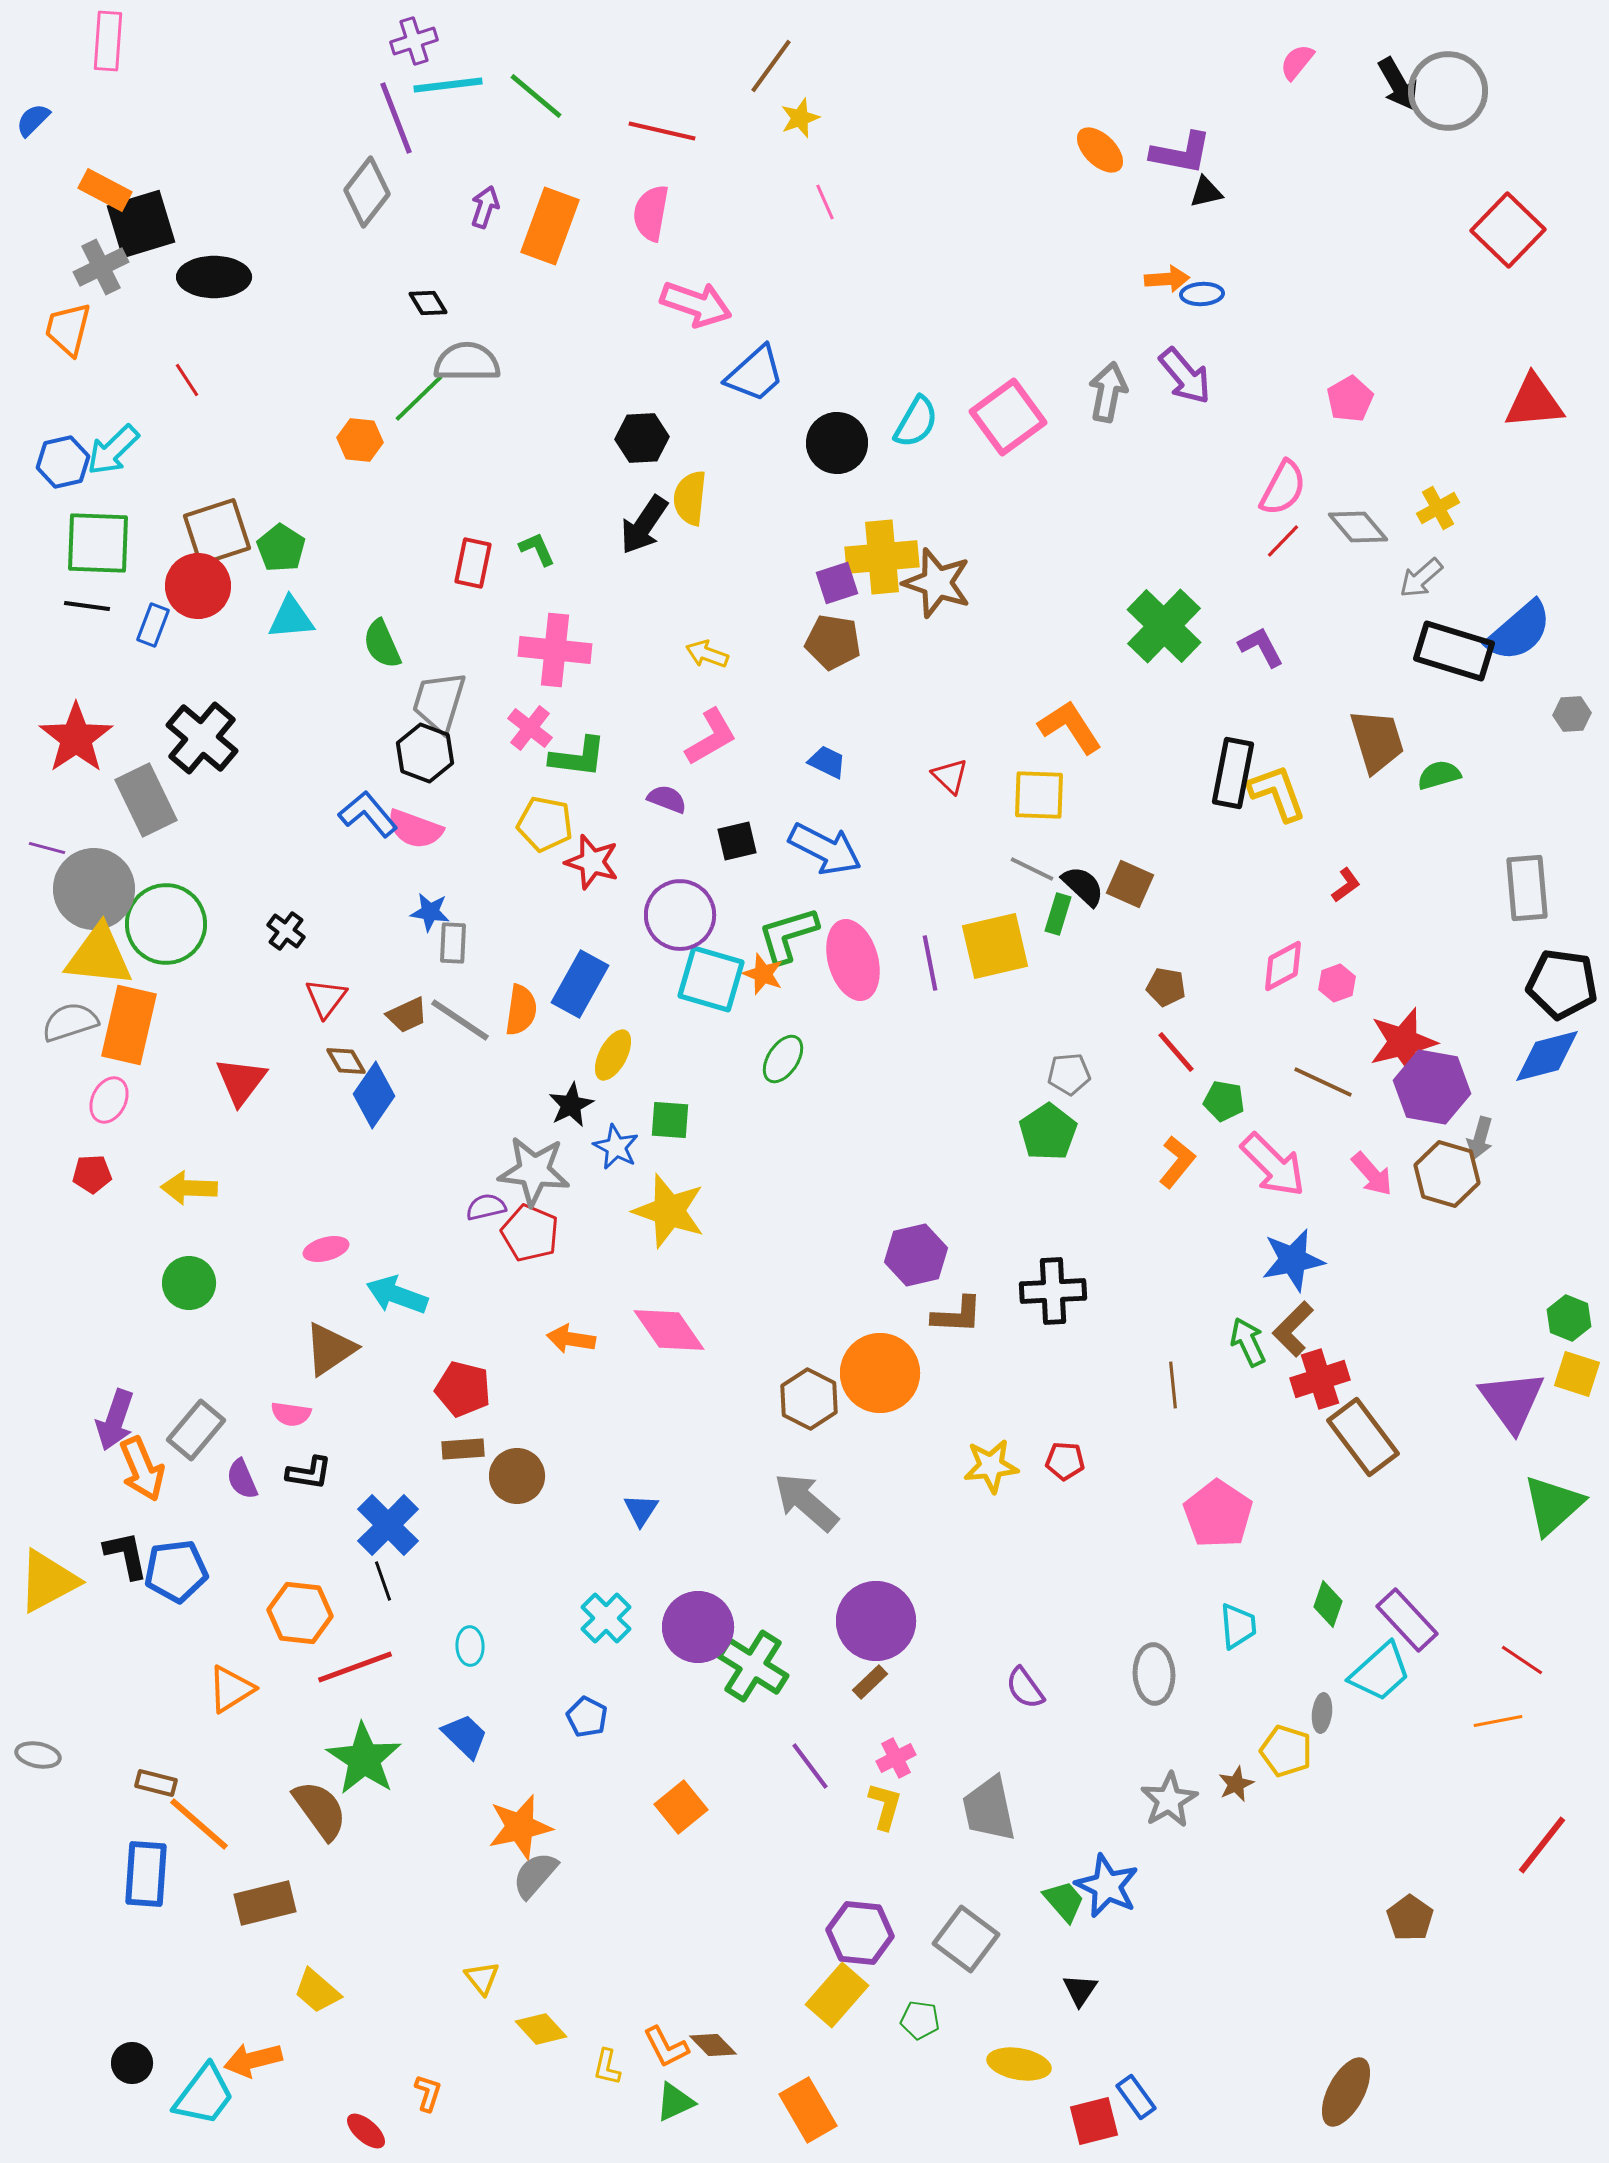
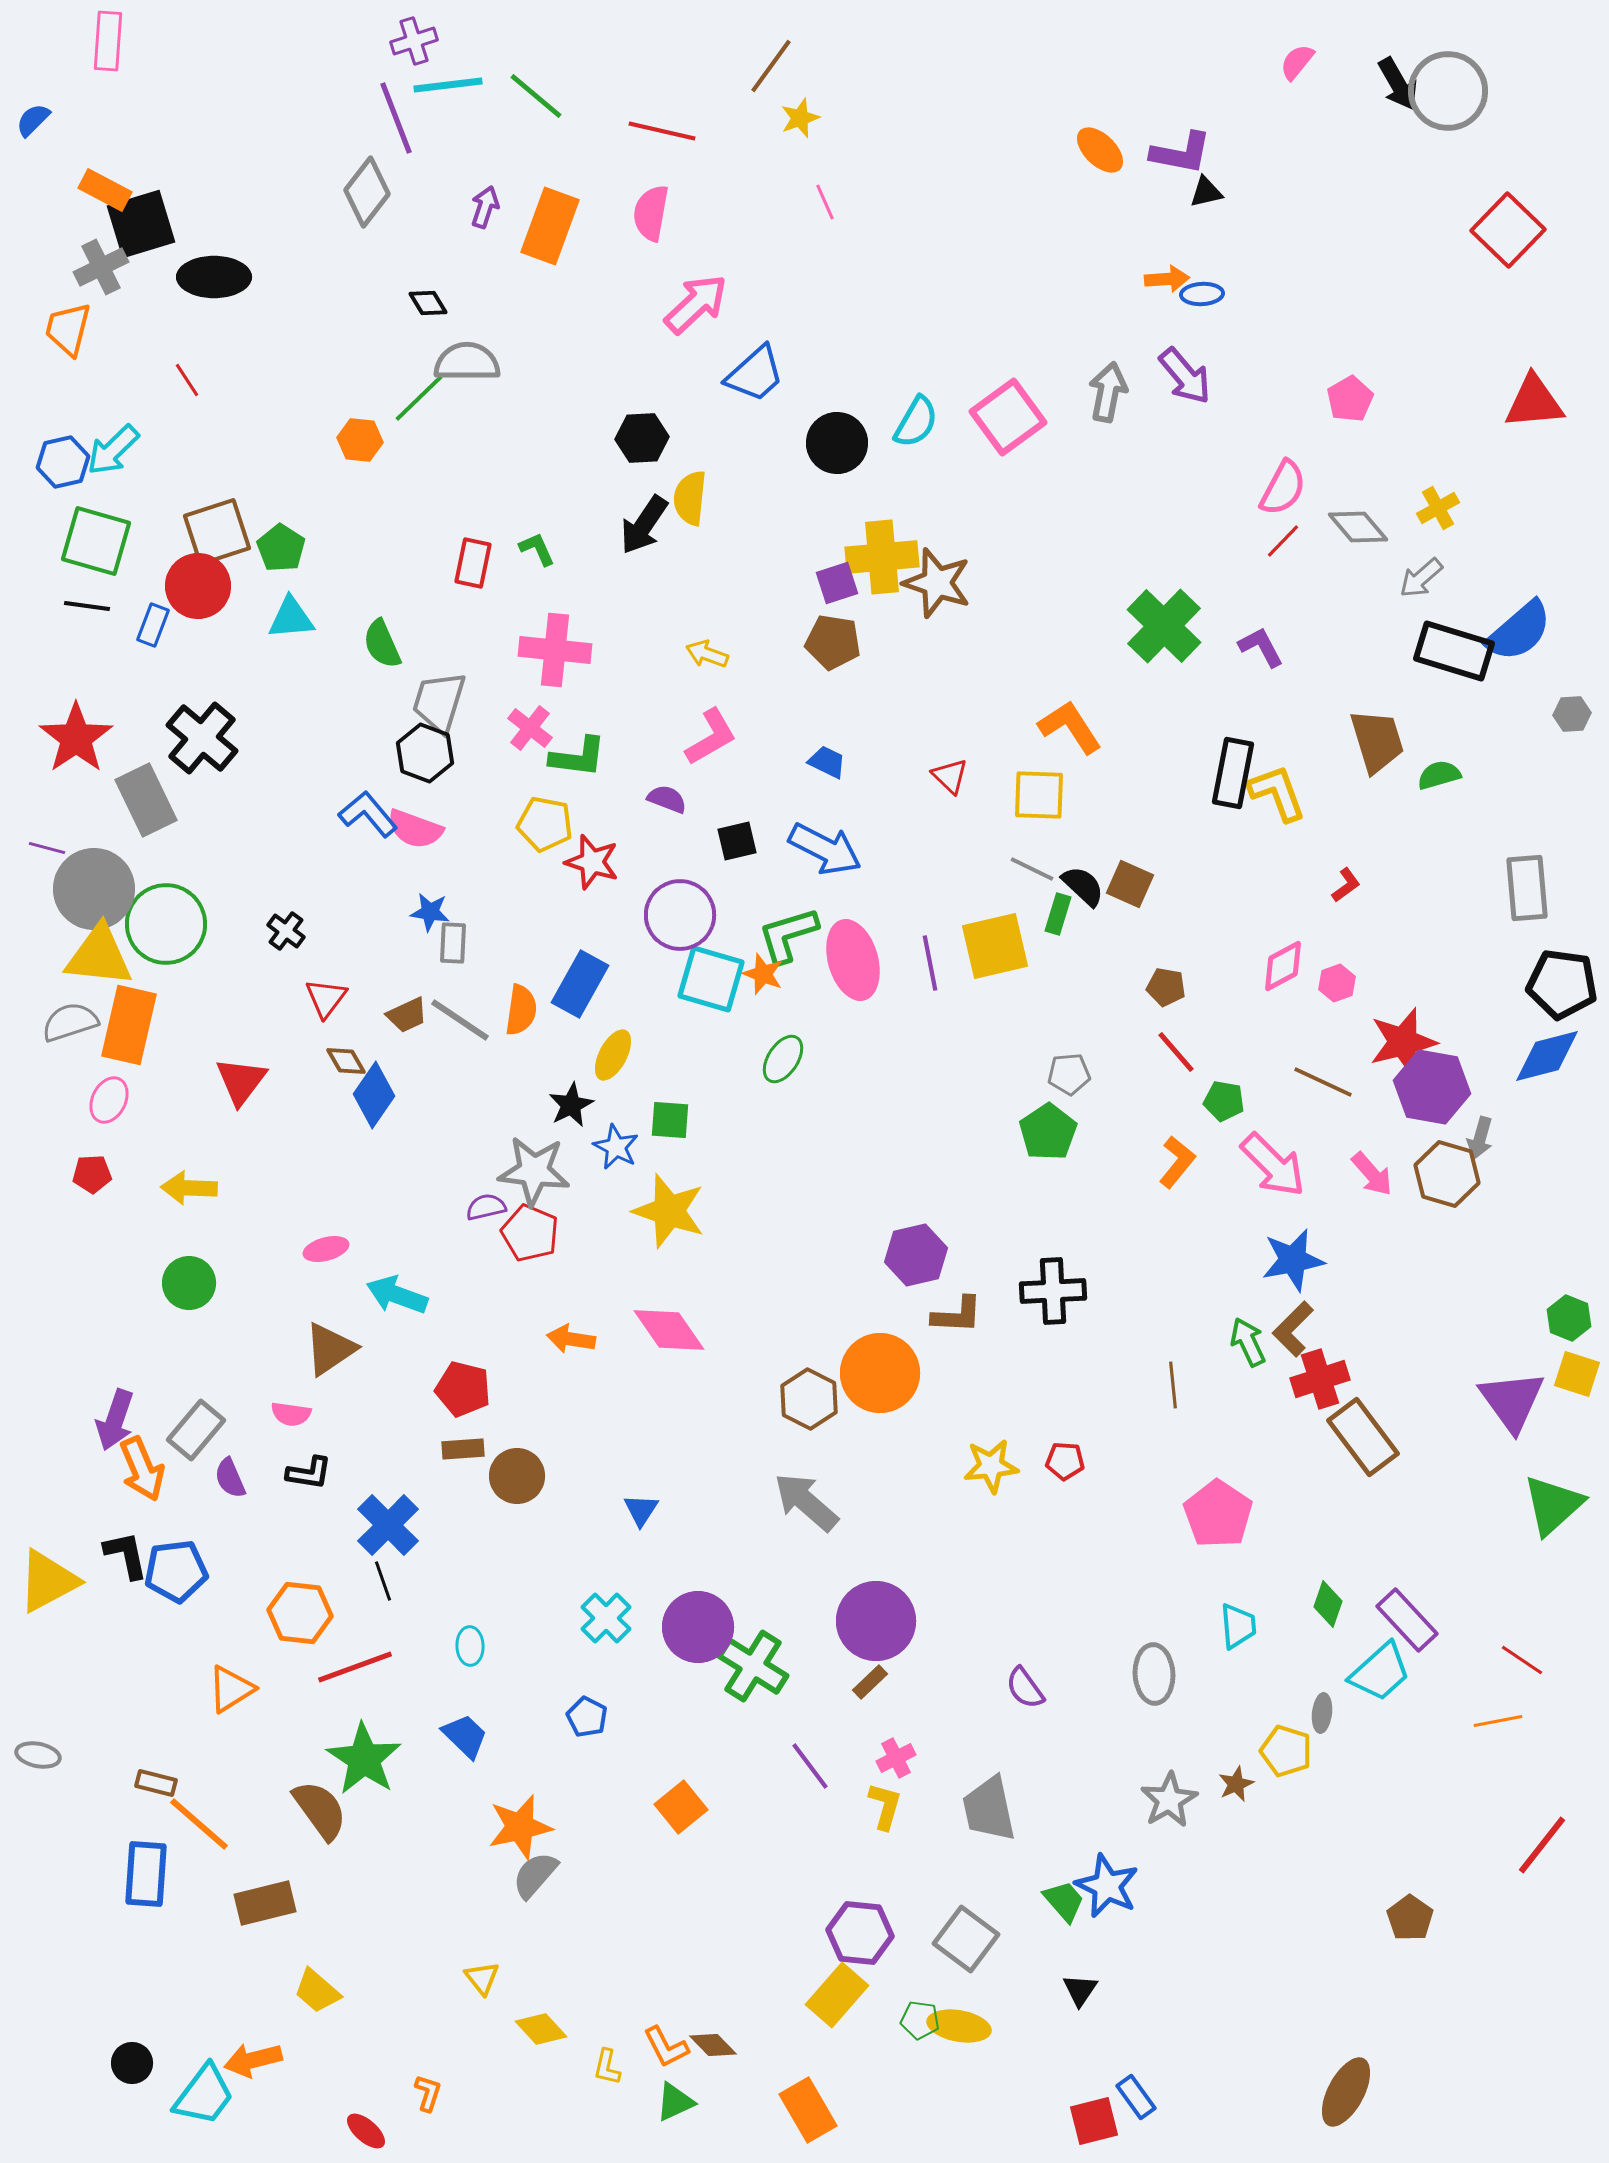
pink arrow at (696, 304): rotated 62 degrees counterclockwise
green square at (98, 543): moved 2 px left, 2 px up; rotated 14 degrees clockwise
purple semicircle at (242, 1479): moved 12 px left, 1 px up
yellow ellipse at (1019, 2064): moved 60 px left, 38 px up
